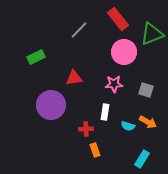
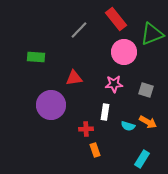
red rectangle: moved 2 px left
green rectangle: rotated 30 degrees clockwise
